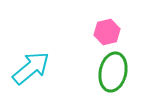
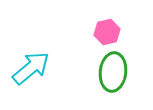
green ellipse: rotated 6 degrees counterclockwise
